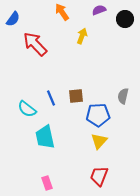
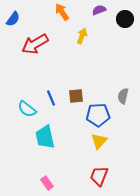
red arrow: rotated 76 degrees counterclockwise
pink rectangle: rotated 16 degrees counterclockwise
